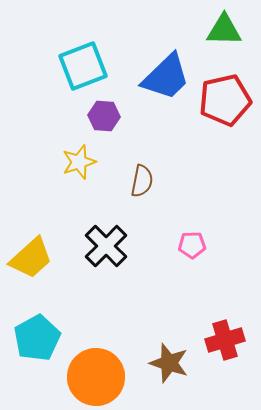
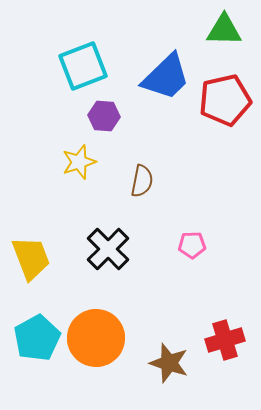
black cross: moved 2 px right, 3 px down
yellow trapezoid: rotated 69 degrees counterclockwise
orange circle: moved 39 px up
